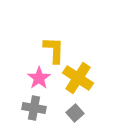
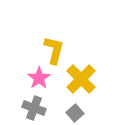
yellow L-shape: rotated 12 degrees clockwise
yellow cross: moved 3 px right, 1 px down; rotated 12 degrees clockwise
gray cross: rotated 10 degrees clockwise
